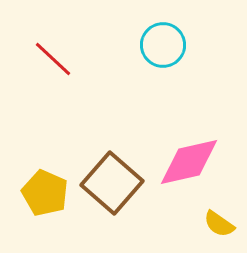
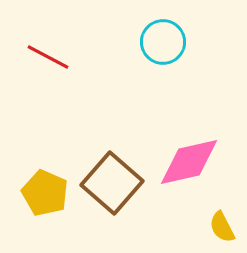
cyan circle: moved 3 px up
red line: moved 5 px left, 2 px up; rotated 15 degrees counterclockwise
yellow semicircle: moved 3 px right, 3 px down; rotated 28 degrees clockwise
